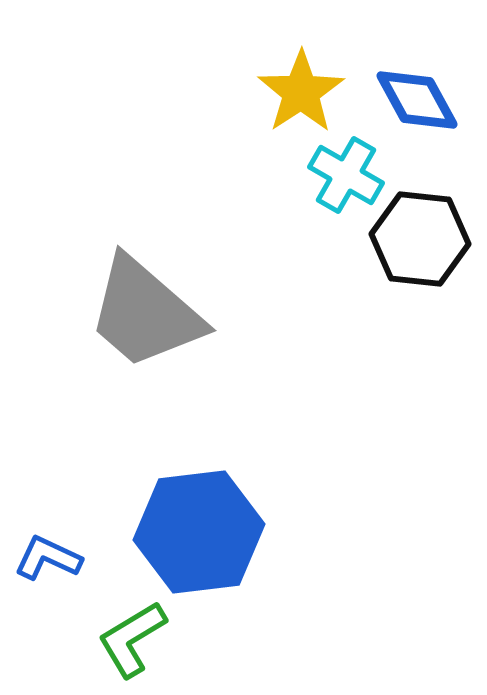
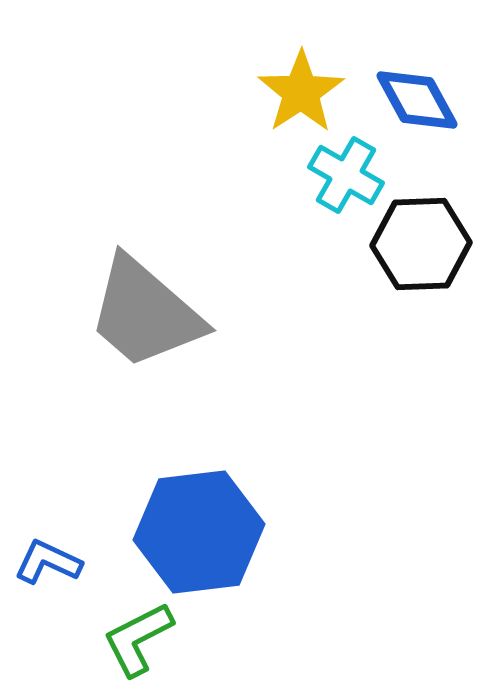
black hexagon: moved 1 px right, 5 px down; rotated 8 degrees counterclockwise
blue L-shape: moved 4 px down
green L-shape: moved 6 px right; rotated 4 degrees clockwise
